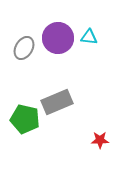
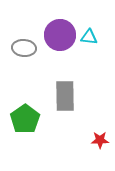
purple circle: moved 2 px right, 3 px up
gray ellipse: rotated 65 degrees clockwise
gray rectangle: moved 8 px right, 6 px up; rotated 68 degrees counterclockwise
green pentagon: rotated 24 degrees clockwise
